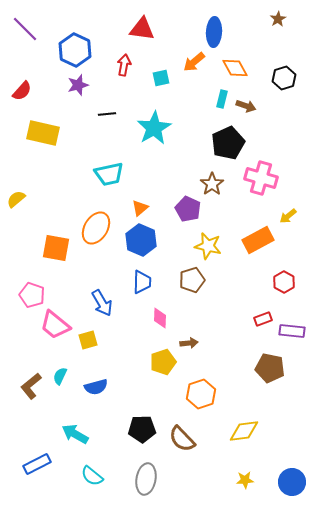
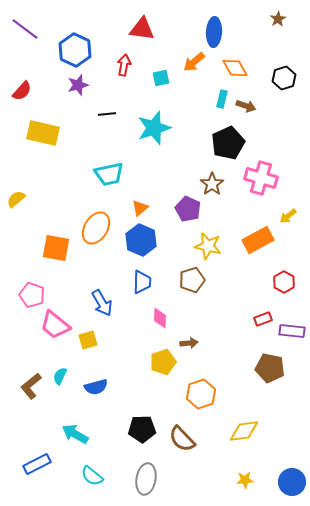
purple line at (25, 29): rotated 8 degrees counterclockwise
cyan star at (154, 128): rotated 12 degrees clockwise
